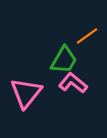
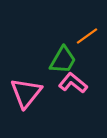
green trapezoid: moved 1 px left
